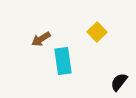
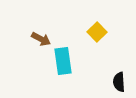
brown arrow: rotated 120 degrees counterclockwise
black semicircle: rotated 42 degrees counterclockwise
